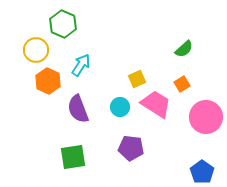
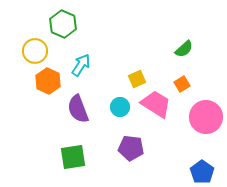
yellow circle: moved 1 px left, 1 px down
